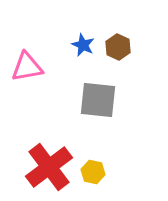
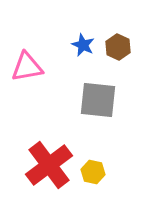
red cross: moved 2 px up
